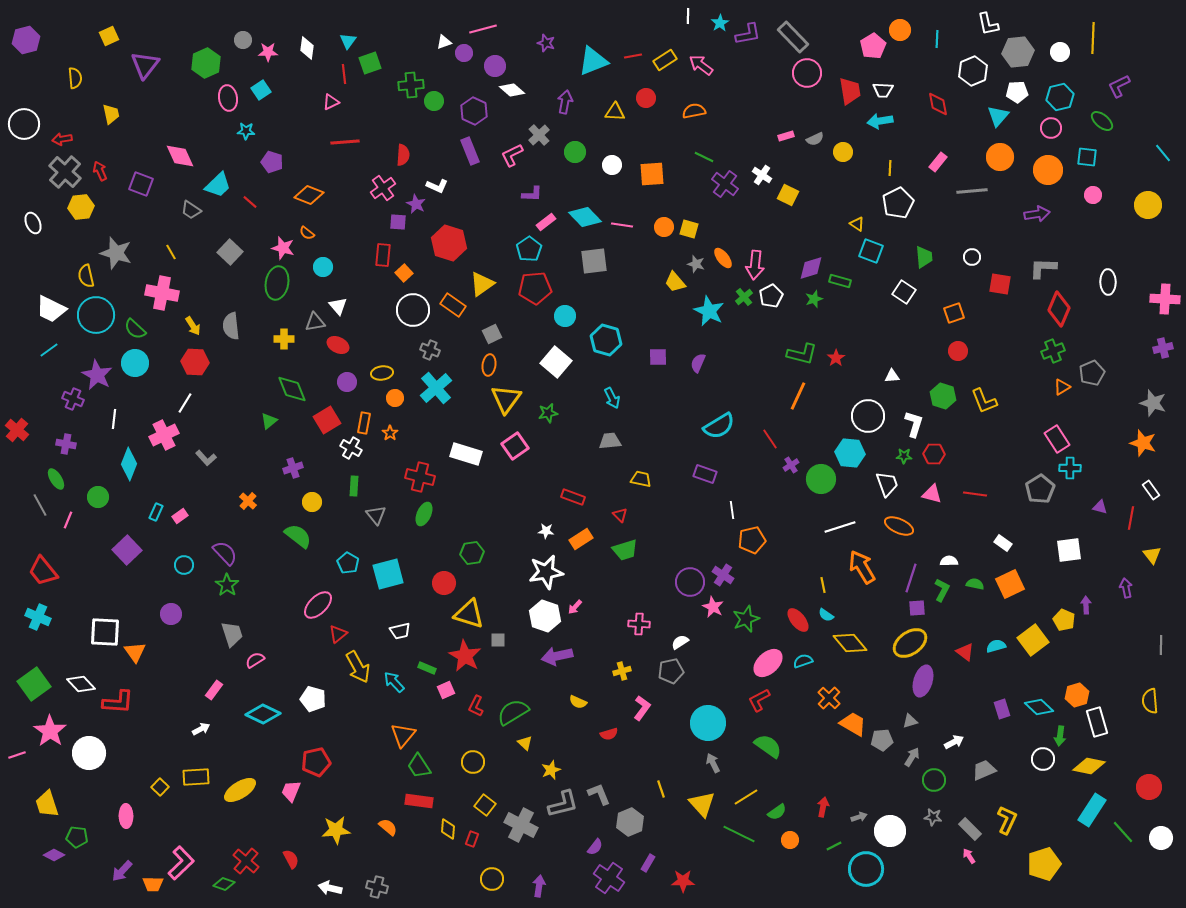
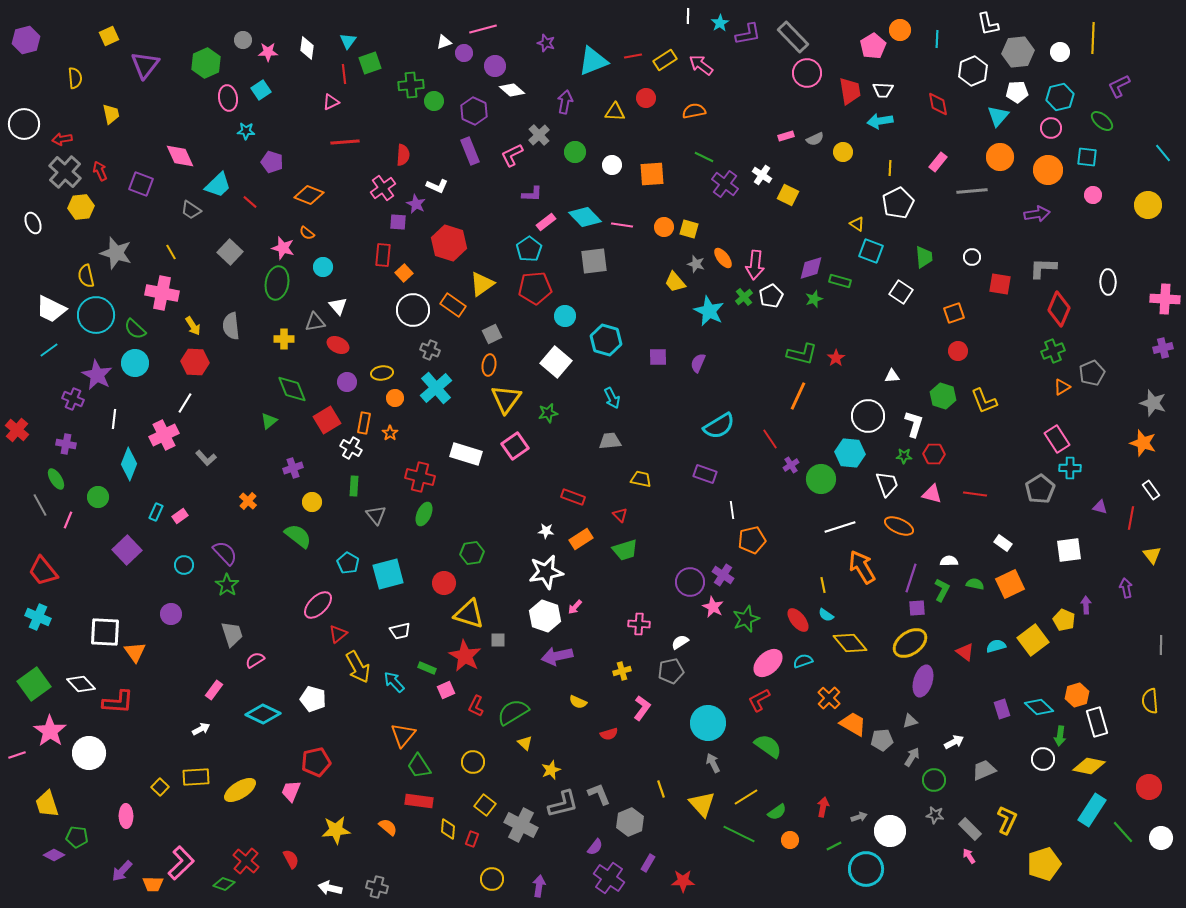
white square at (904, 292): moved 3 px left
gray star at (933, 817): moved 2 px right, 2 px up
